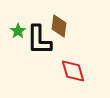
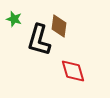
green star: moved 4 px left, 12 px up; rotated 21 degrees counterclockwise
black L-shape: rotated 16 degrees clockwise
